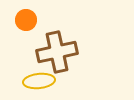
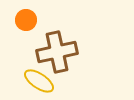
yellow ellipse: rotated 40 degrees clockwise
